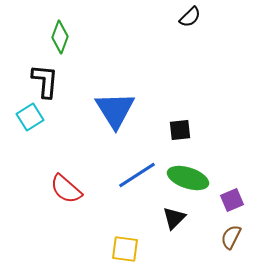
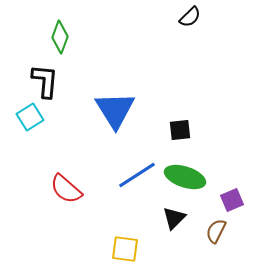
green ellipse: moved 3 px left, 1 px up
brown semicircle: moved 15 px left, 6 px up
